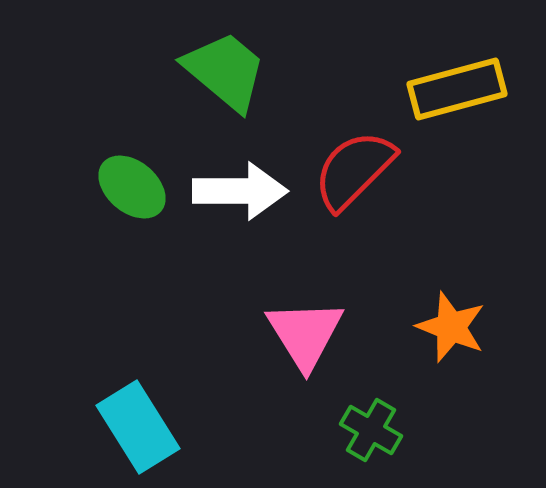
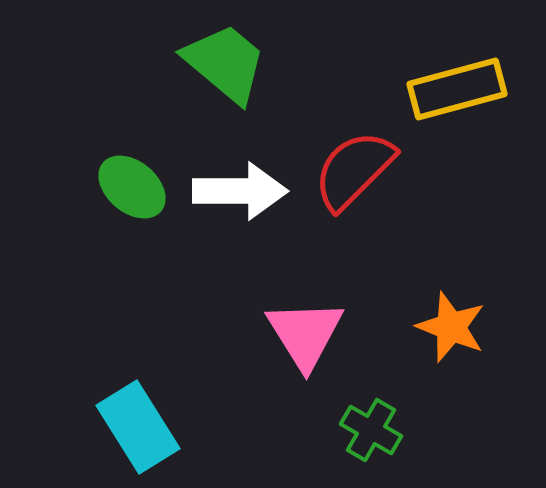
green trapezoid: moved 8 px up
